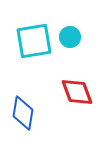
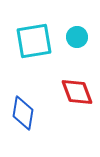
cyan circle: moved 7 px right
